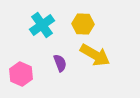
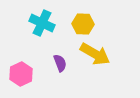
cyan cross: moved 2 px up; rotated 30 degrees counterclockwise
yellow arrow: moved 1 px up
pink hexagon: rotated 10 degrees clockwise
